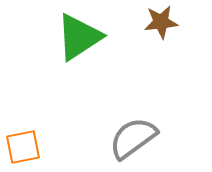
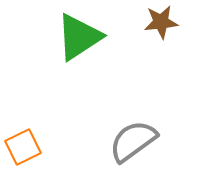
gray semicircle: moved 3 px down
orange square: rotated 15 degrees counterclockwise
